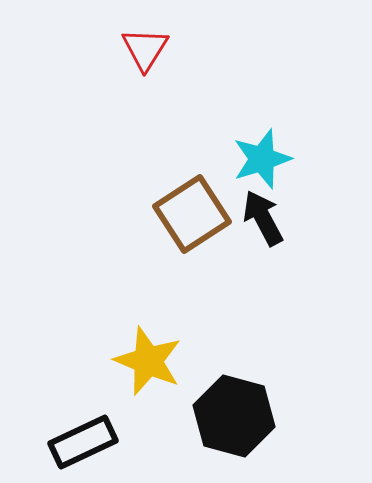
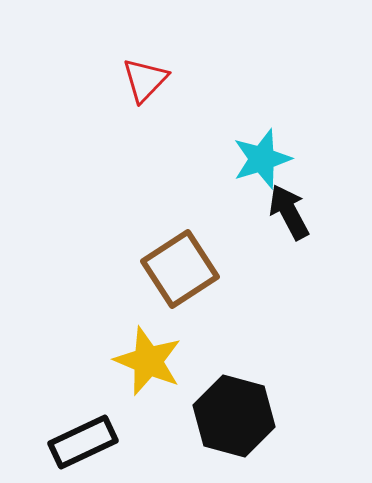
red triangle: moved 31 px down; rotated 12 degrees clockwise
brown square: moved 12 px left, 55 px down
black arrow: moved 26 px right, 6 px up
